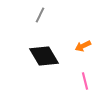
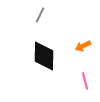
black diamond: rotated 32 degrees clockwise
